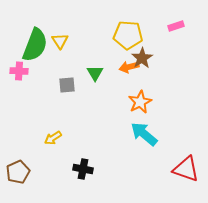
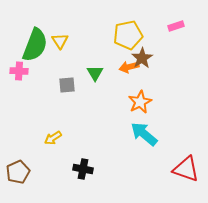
yellow pentagon: rotated 16 degrees counterclockwise
